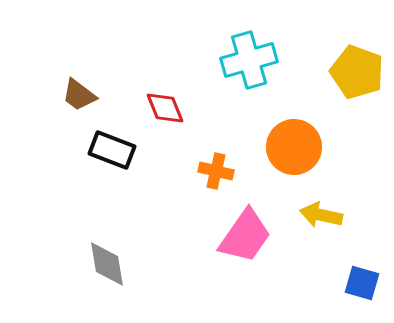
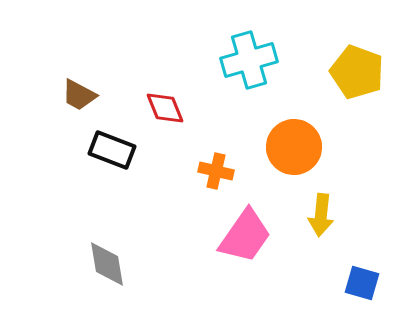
brown trapezoid: rotated 9 degrees counterclockwise
yellow arrow: rotated 96 degrees counterclockwise
